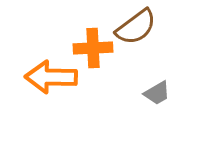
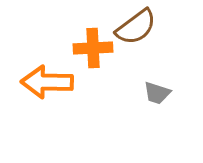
orange arrow: moved 4 px left, 5 px down
gray trapezoid: rotated 48 degrees clockwise
